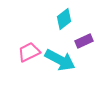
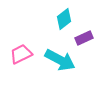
purple rectangle: moved 3 px up
pink trapezoid: moved 8 px left, 2 px down
